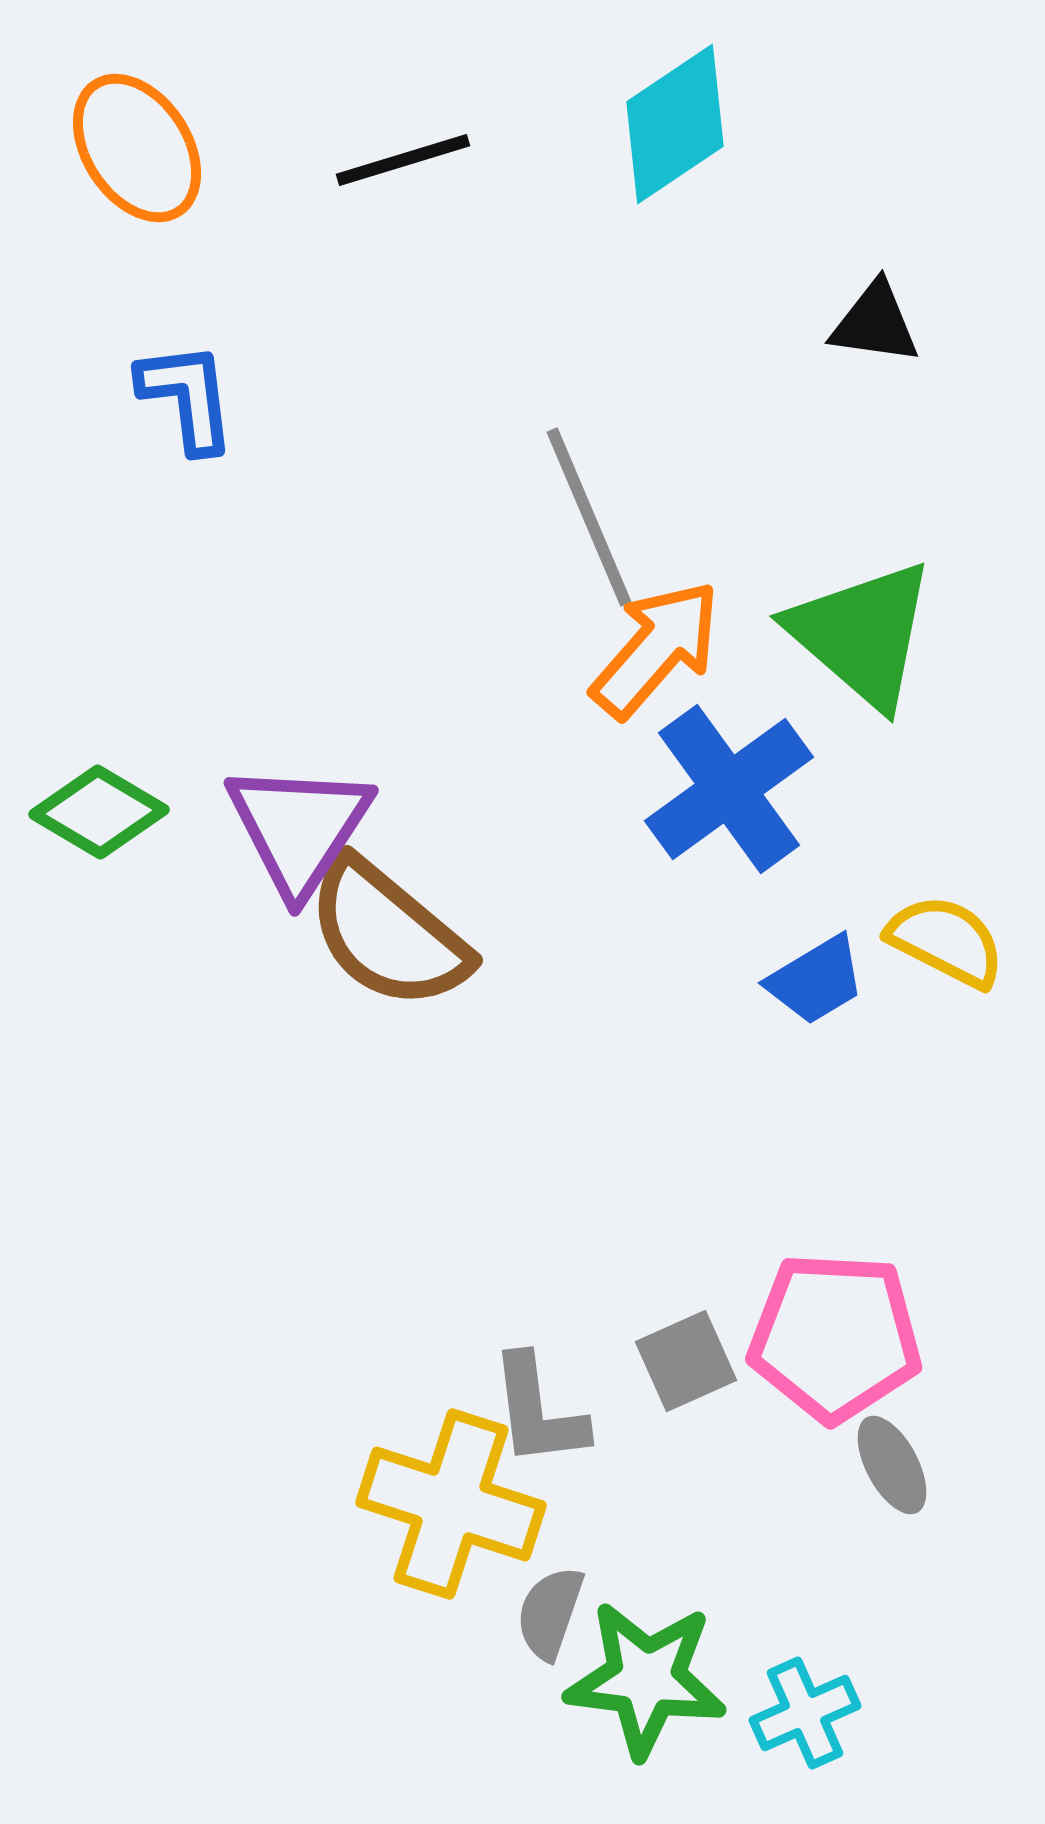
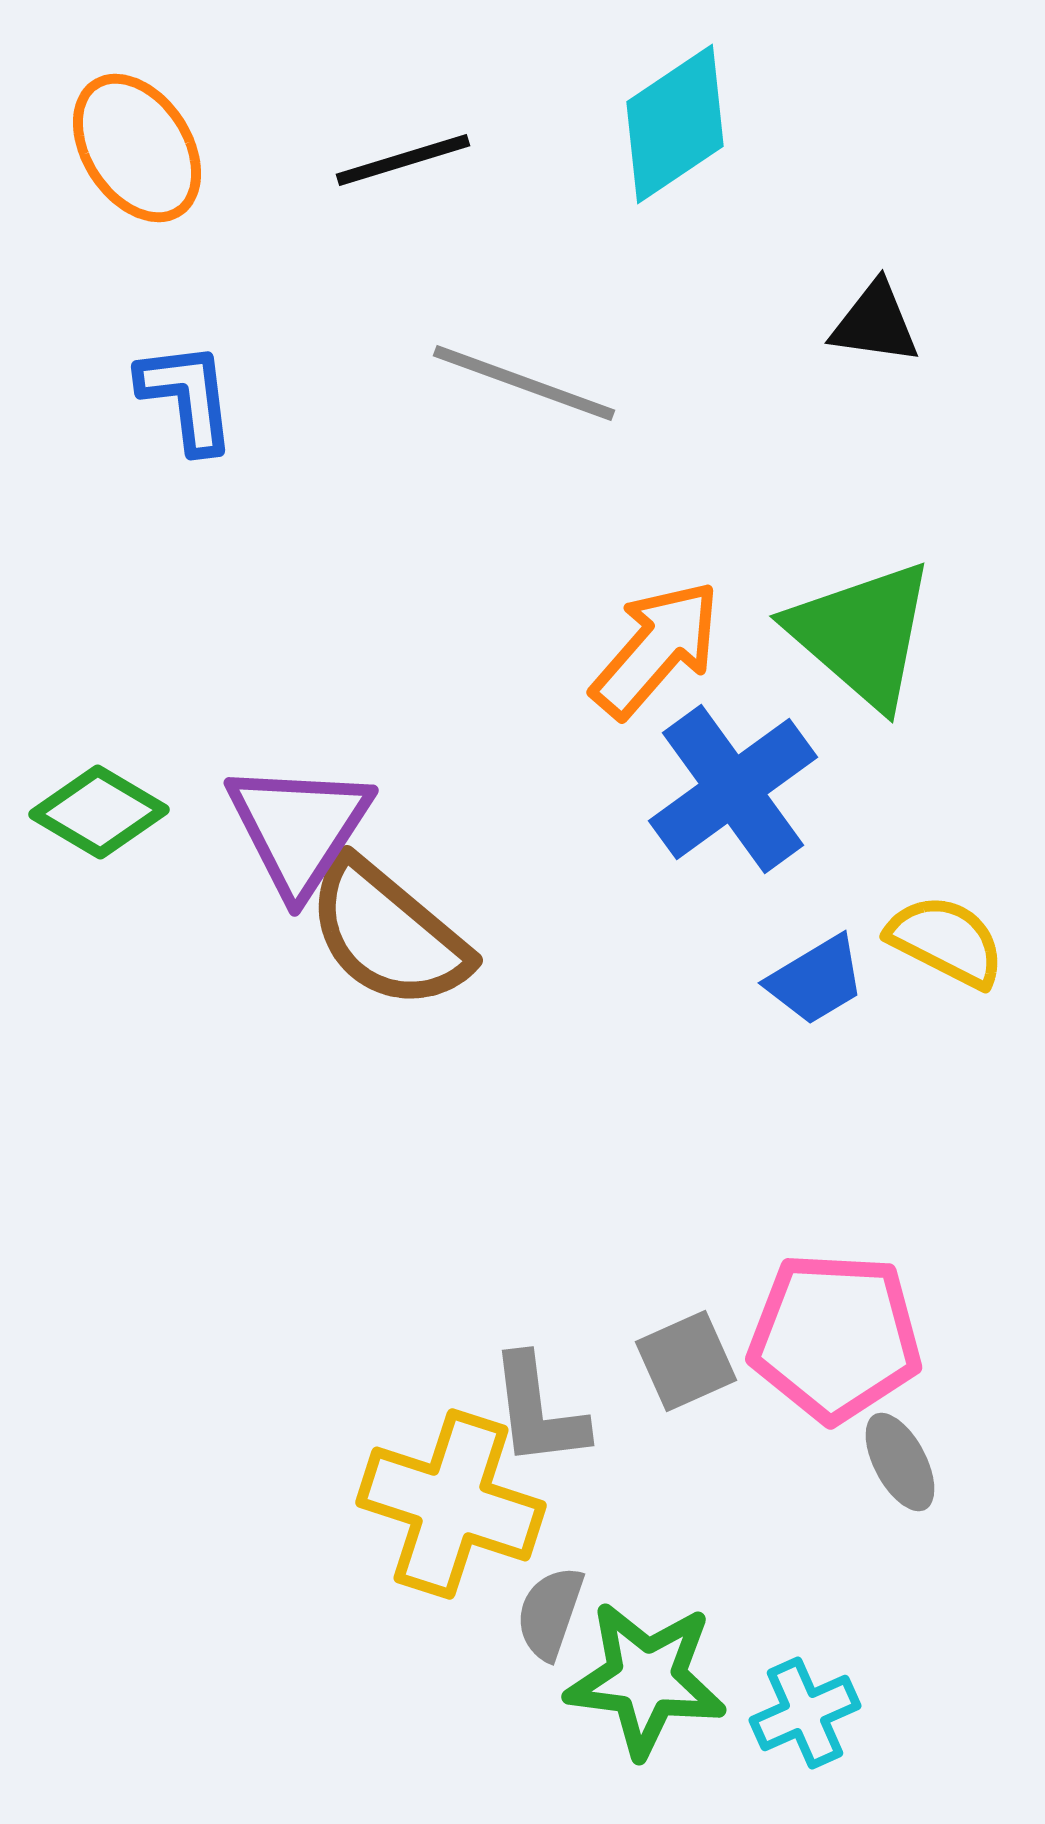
gray line: moved 65 px left, 134 px up; rotated 47 degrees counterclockwise
blue cross: moved 4 px right
gray ellipse: moved 8 px right, 3 px up
